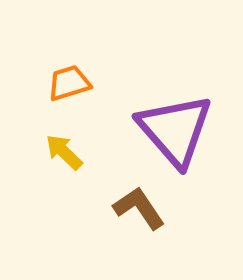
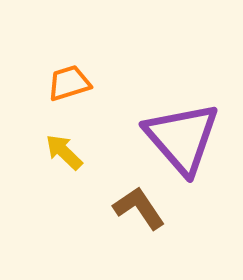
purple triangle: moved 7 px right, 8 px down
